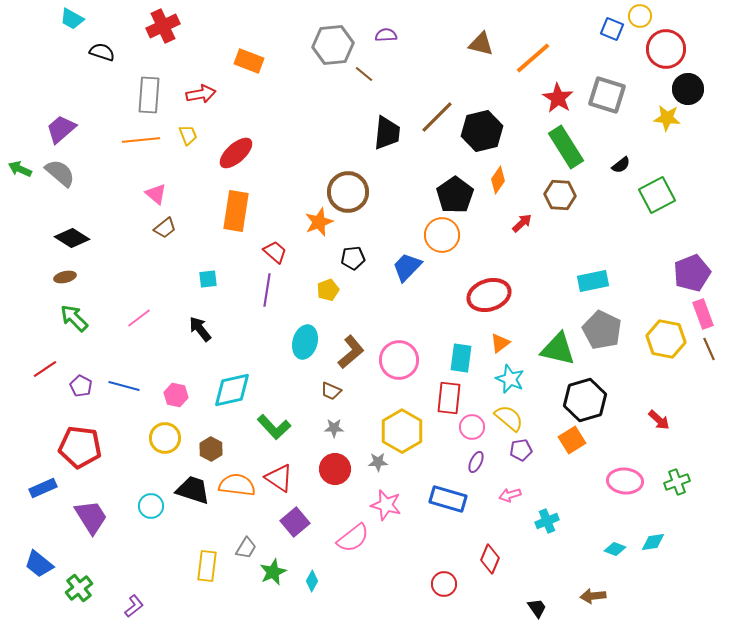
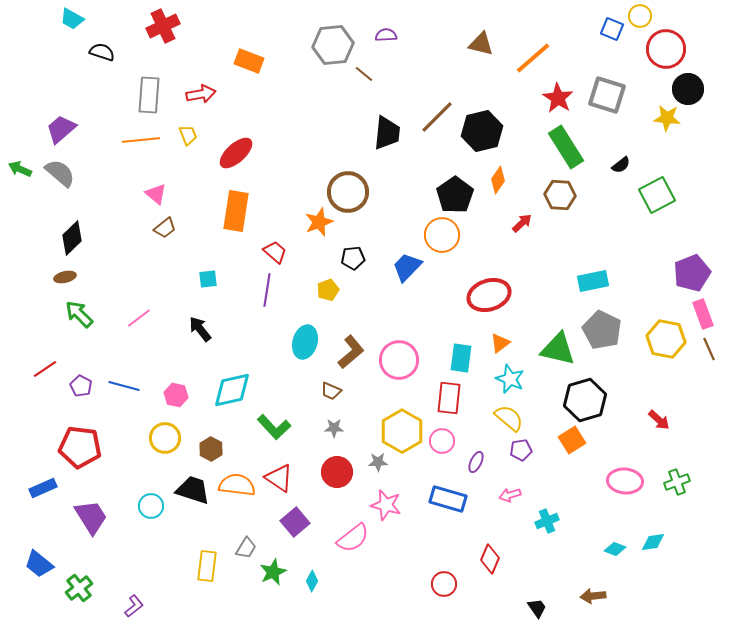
black diamond at (72, 238): rotated 76 degrees counterclockwise
green arrow at (74, 318): moved 5 px right, 4 px up
pink circle at (472, 427): moved 30 px left, 14 px down
red circle at (335, 469): moved 2 px right, 3 px down
